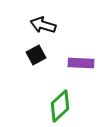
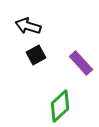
black arrow: moved 15 px left, 1 px down
purple rectangle: rotated 45 degrees clockwise
